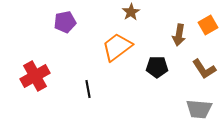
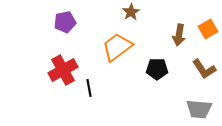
orange square: moved 4 px down
black pentagon: moved 2 px down
red cross: moved 28 px right, 6 px up
black line: moved 1 px right, 1 px up
